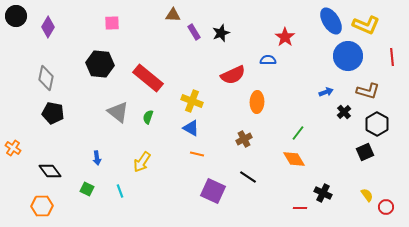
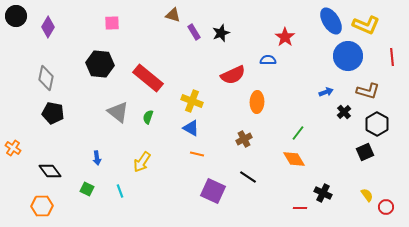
brown triangle at (173, 15): rotated 14 degrees clockwise
